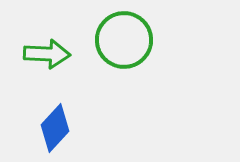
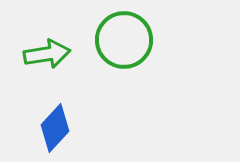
green arrow: rotated 12 degrees counterclockwise
